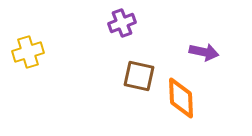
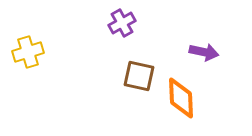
purple cross: rotated 8 degrees counterclockwise
